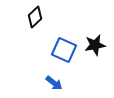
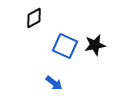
black diamond: moved 1 px left, 1 px down; rotated 15 degrees clockwise
blue square: moved 1 px right, 4 px up
